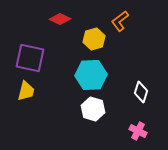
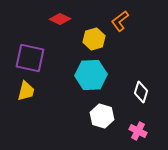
white hexagon: moved 9 px right, 7 px down
